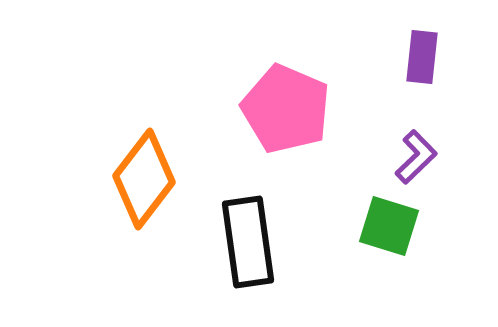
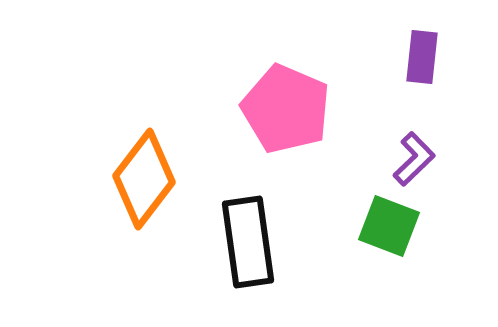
purple L-shape: moved 2 px left, 2 px down
green square: rotated 4 degrees clockwise
